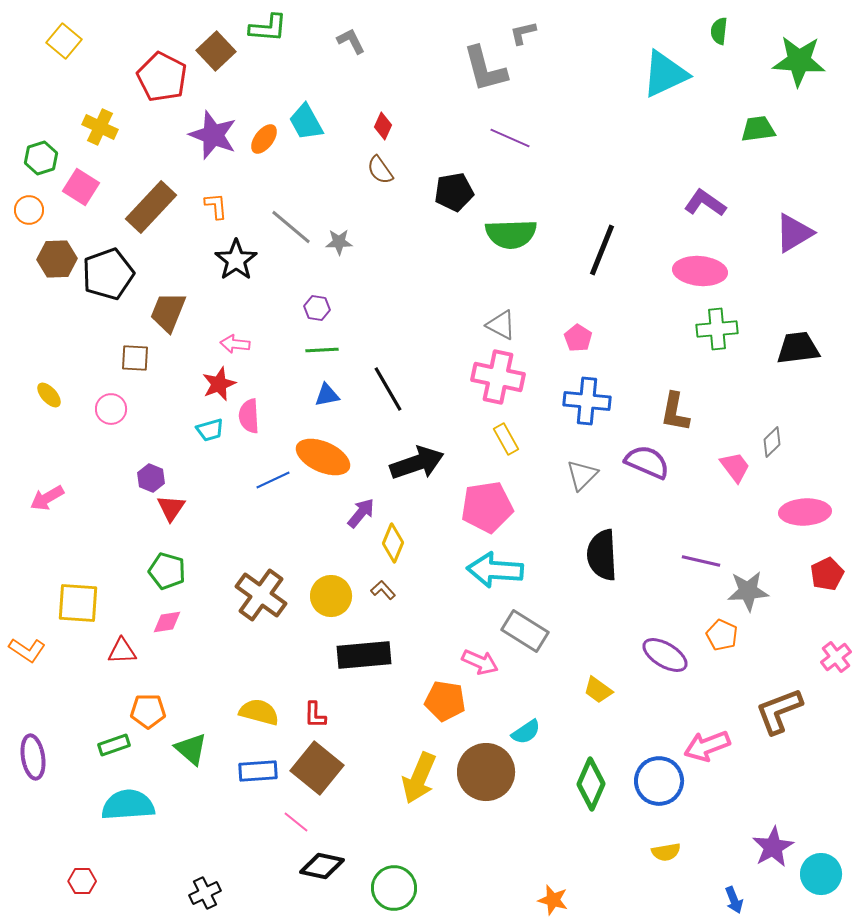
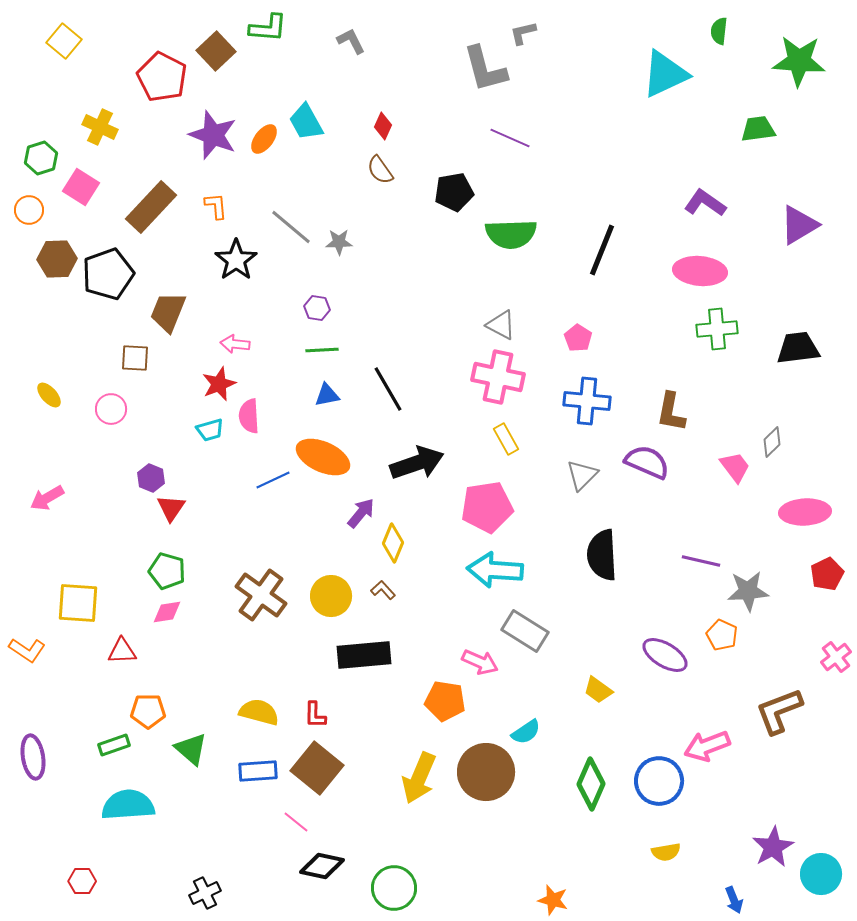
purple triangle at (794, 233): moved 5 px right, 8 px up
brown L-shape at (675, 412): moved 4 px left
pink diamond at (167, 622): moved 10 px up
